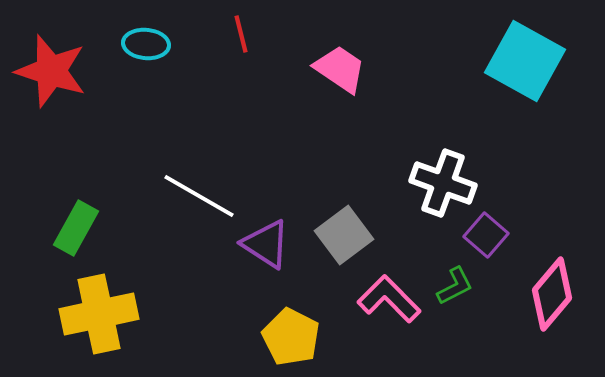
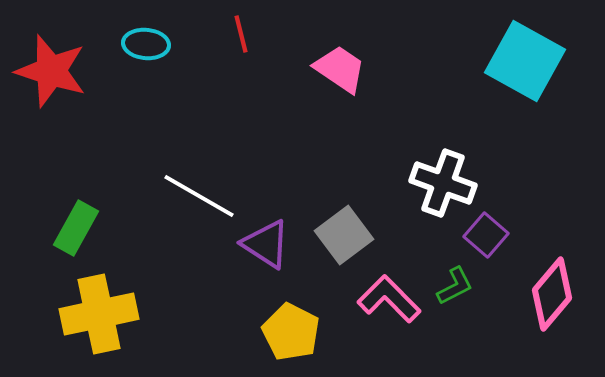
yellow pentagon: moved 5 px up
